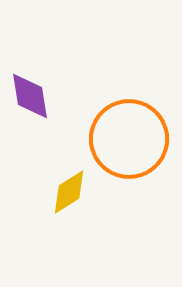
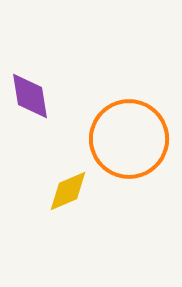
yellow diamond: moved 1 px left, 1 px up; rotated 9 degrees clockwise
